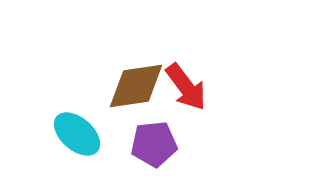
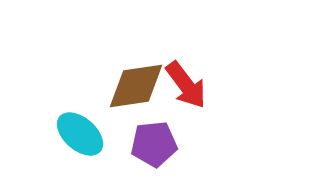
red arrow: moved 2 px up
cyan ellipse: moved 3 px right
